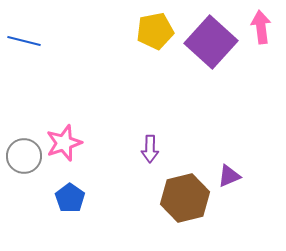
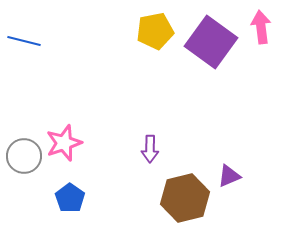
purple square: rotated 6 degrees counterclockwise
